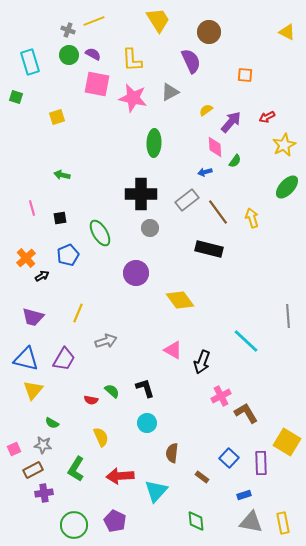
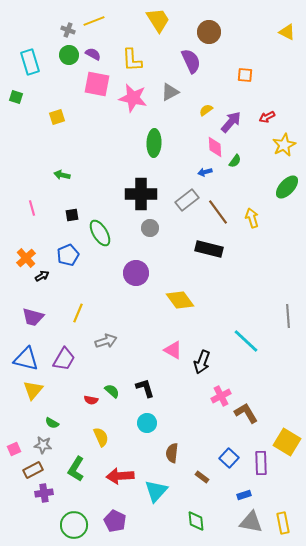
black square at (60, 218): moved 12 px right, 3 px up
